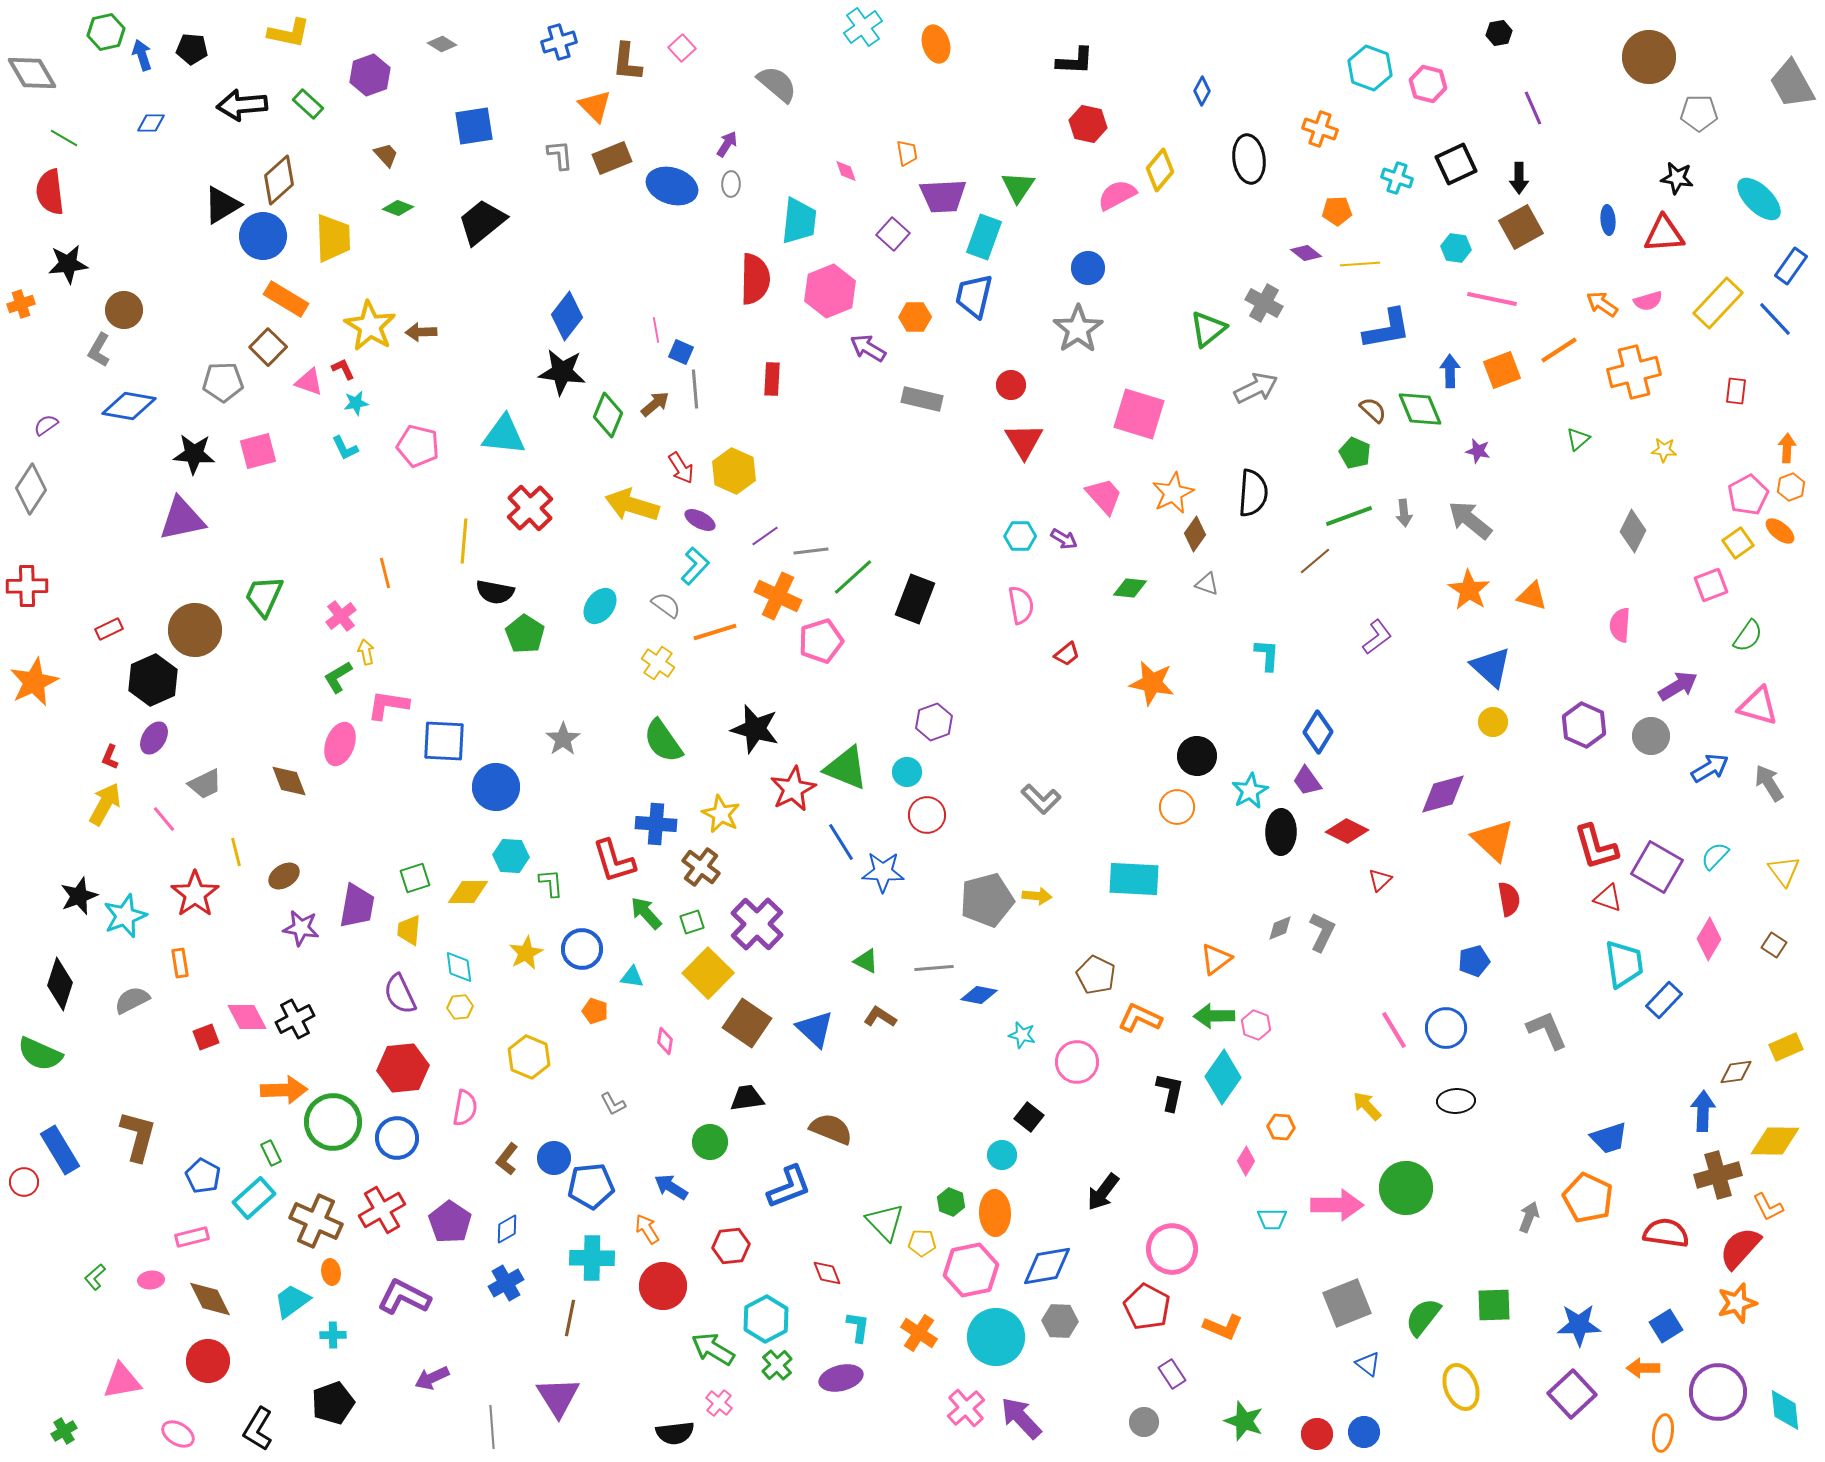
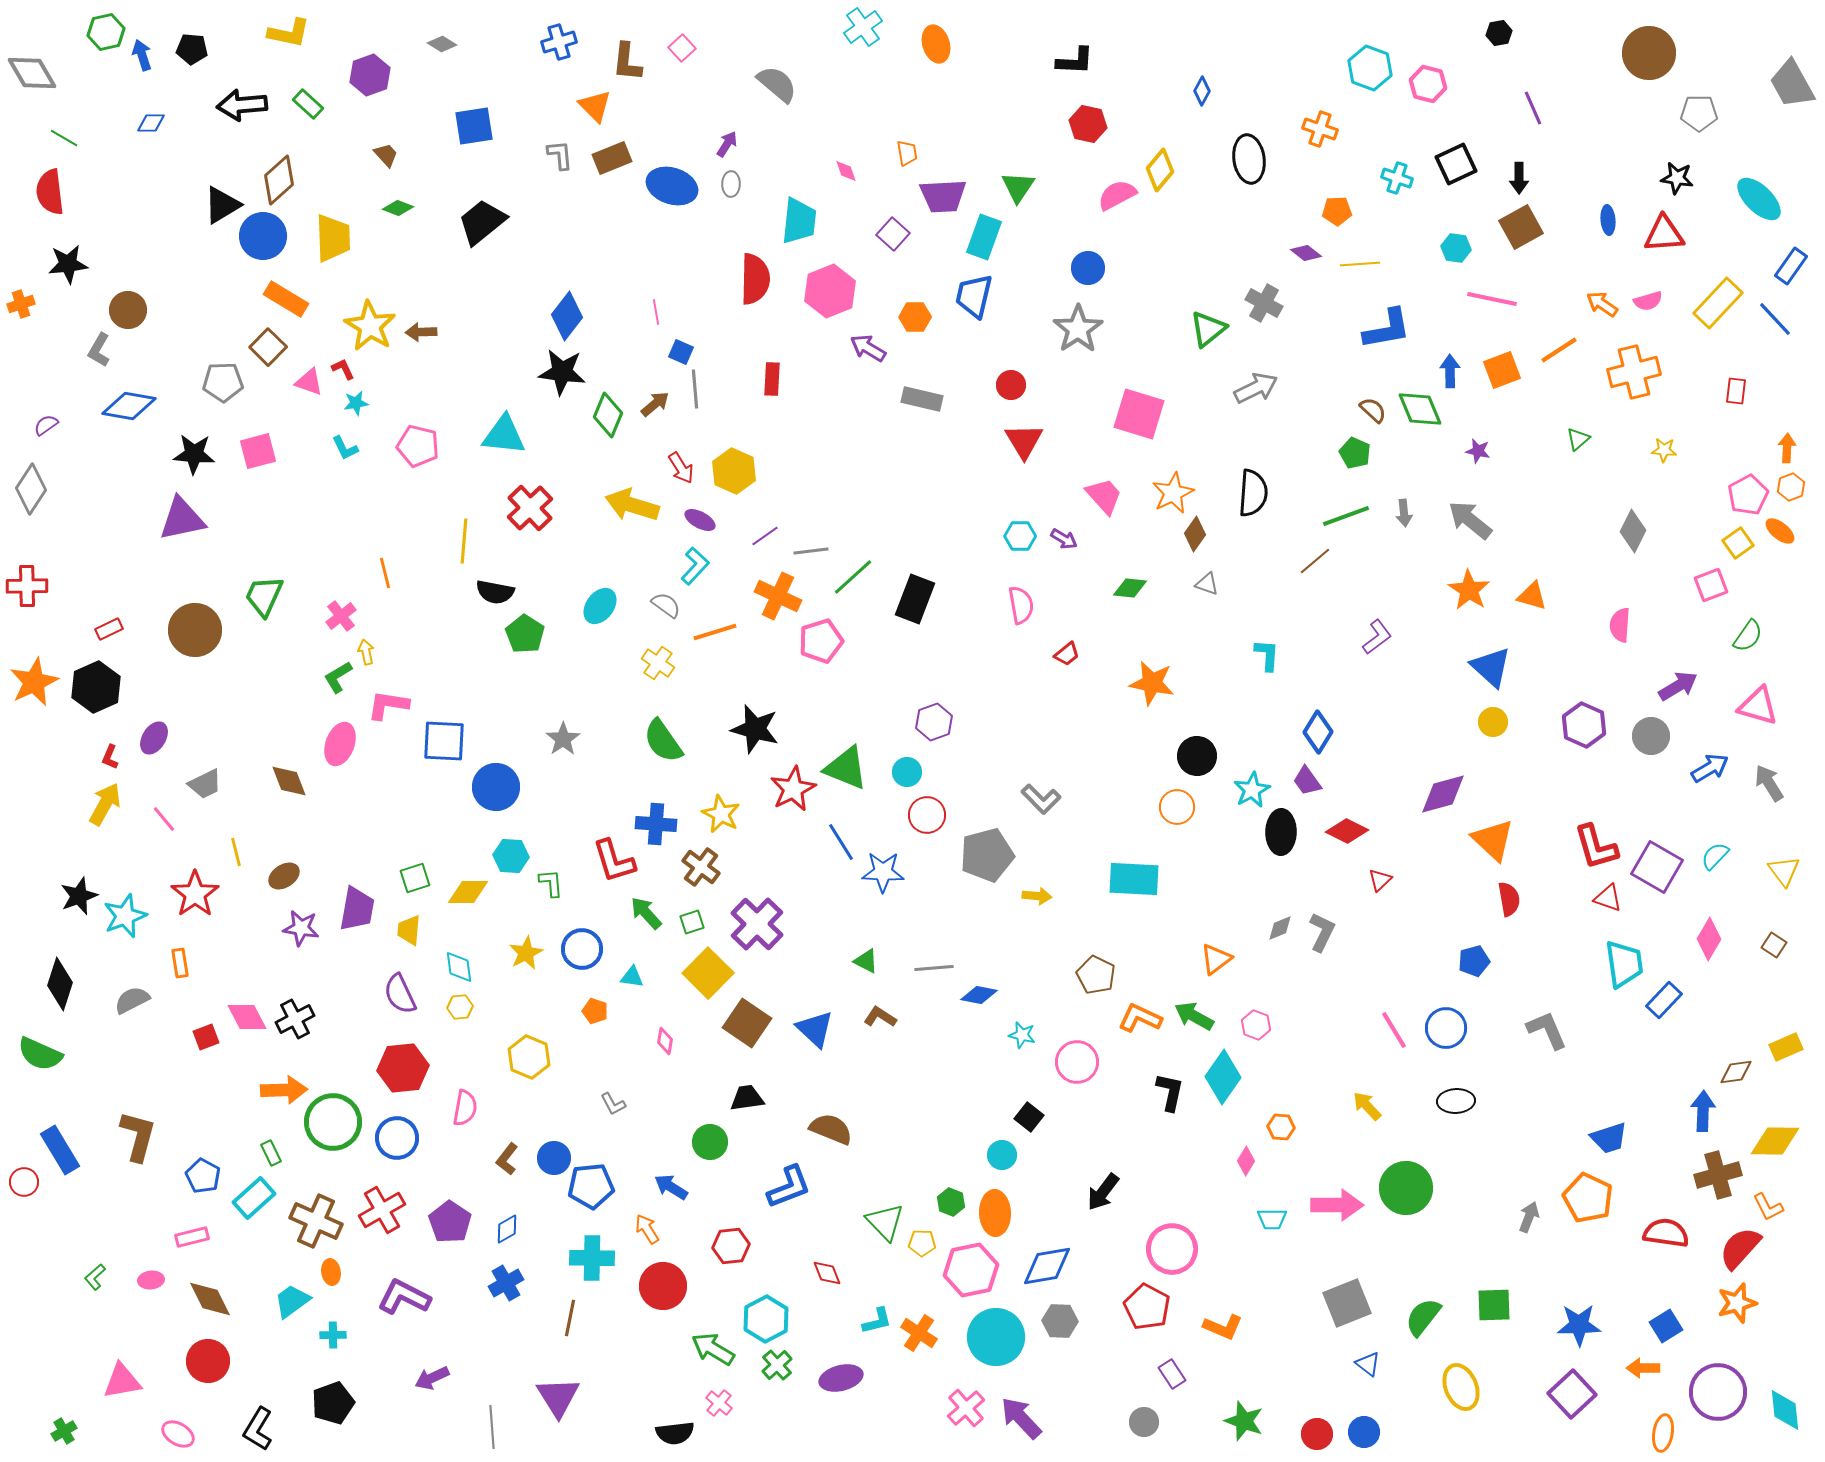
brown circle at (1649, 57): moved 4 px up
brown circle at (124, 310): moved 4 px right
pink line at (656, 330): moved 18 px up
green line at (1349, 516): moved 3 px left
black hexagon at (153, 680): moved 57 px left, 7 px down
cyan star at (1250, 791): moved 2 px right, 1 px up
gray pentagon at (987, 900): moved 45 px up
purple trapezoid at (357, 906): moved 3 px down
green arrow at (1214, 1016): moved 20 px left; rotated 30 degrees clockwise
cyan L-shape at (858, 1327): moved 19 px right, 6 px up; rotated 68 degrees clockwise
